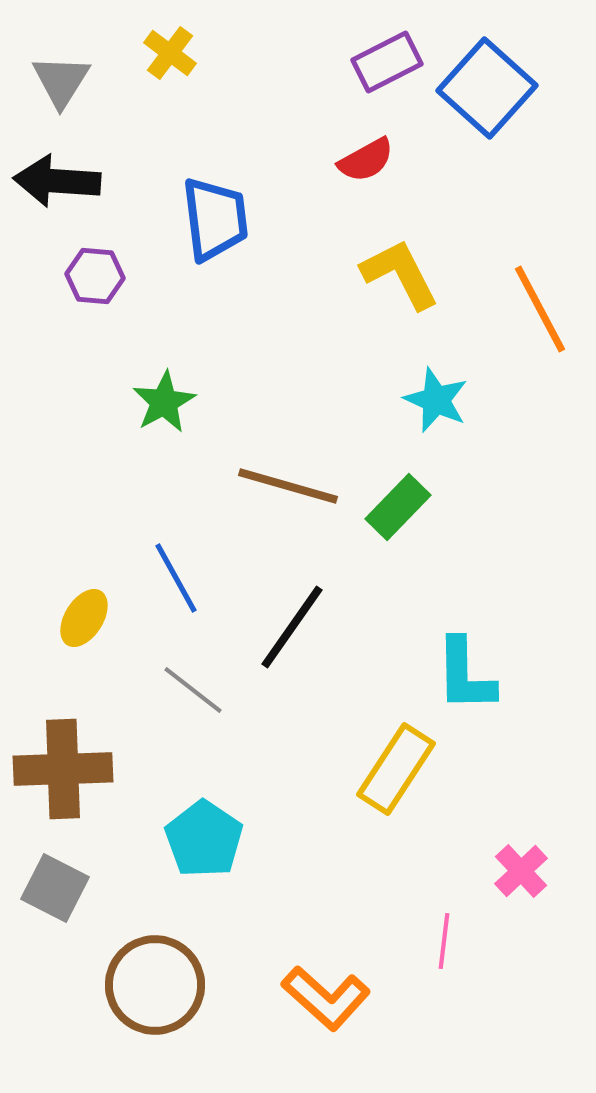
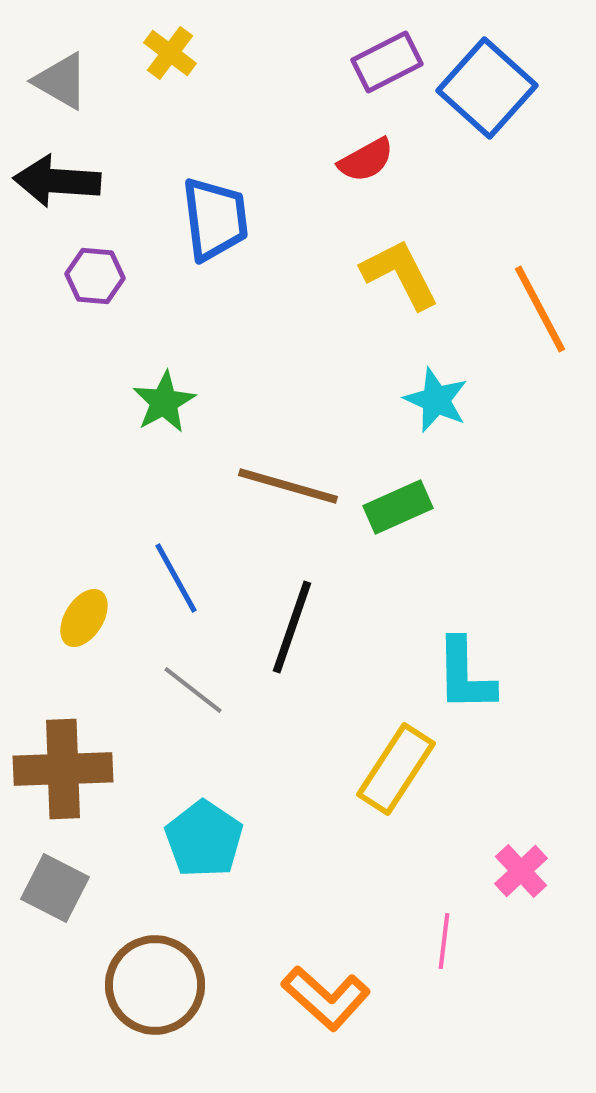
gray triangle: rotated 32 degrees counterclockwise
green rectangle: rotated 22 degrees clockwise
black line: rotated 16 degrees counterclockwise
